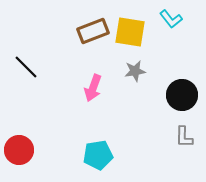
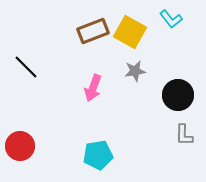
yellow square: rotated 20 degrees clockwise
black circle: moved 4 px left
gray L-shape: moved 2 px up
red circle: moved 1 px right, 4 px up
